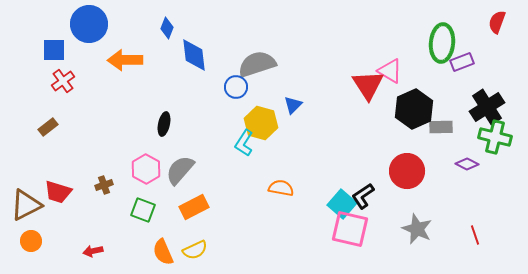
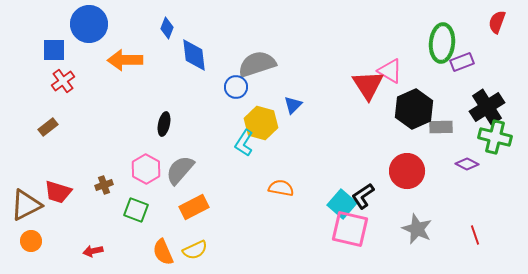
green square at (143, 210): moved 7 px left
